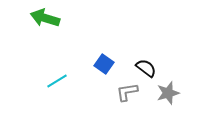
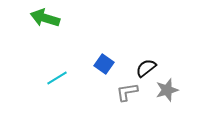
black semicircle: rotated 75 degrees counterclockwise
cyan line: moved 3 px up
gray star: moved 1 px left, 3 px up
